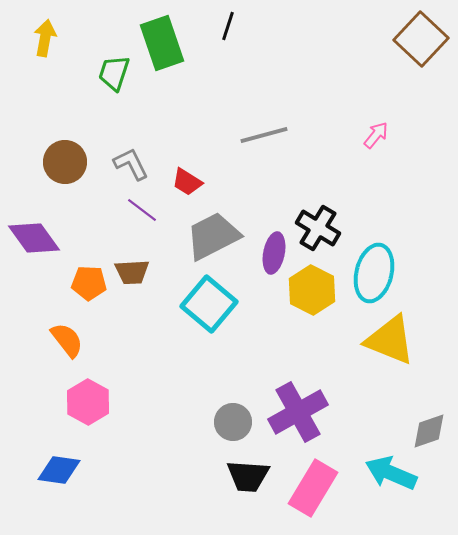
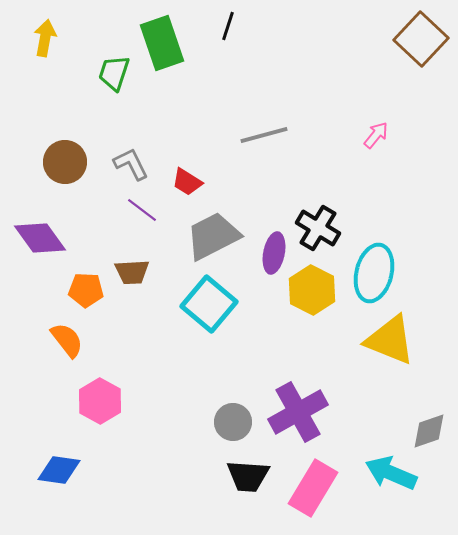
purple diamond: moved 6 px right
orange pentagon: moved 3 px left, 7 px down
pink hexagon: moved 12 px right, 1 px up
